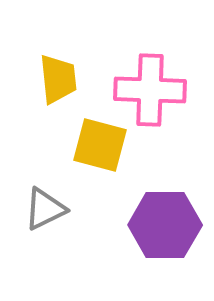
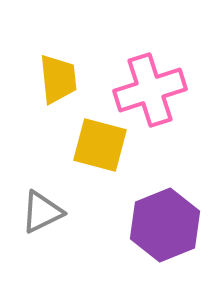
pink cross: rotated 20 degrees counterclockwise
gray triangle: moved 3 px left, 3 px down
purple hexagon: rotated 22 degrees counterclockwise
